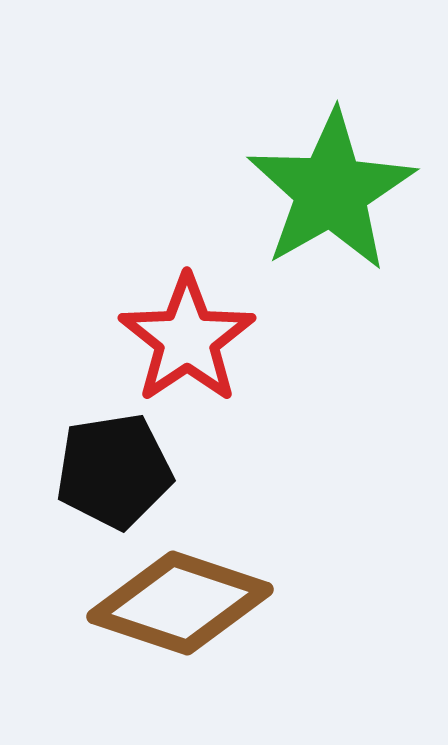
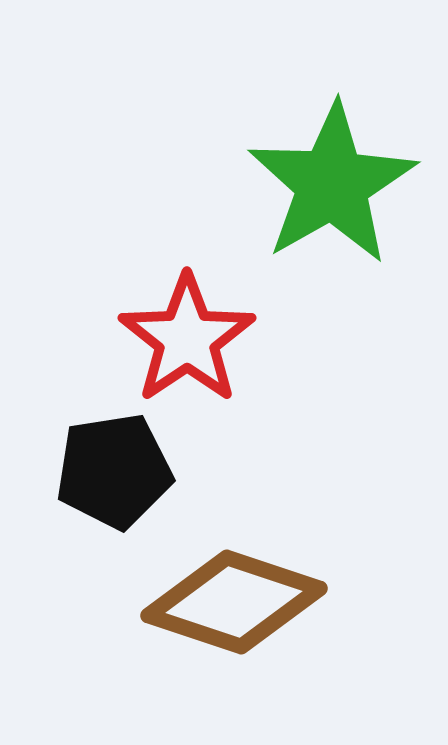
green star: moved 1 px right, 7 px up
brown diamond: moved 54 px right, 1 px up
